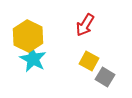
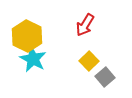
yellow hexagon: moved 1 px left
yellow square: rotated 18 degrees clockwise
gray square: rotated 18 degrees clockwise
